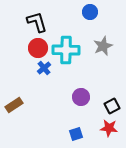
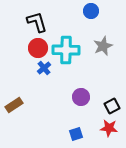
blue circle: moved 1 px right, 1 px up
